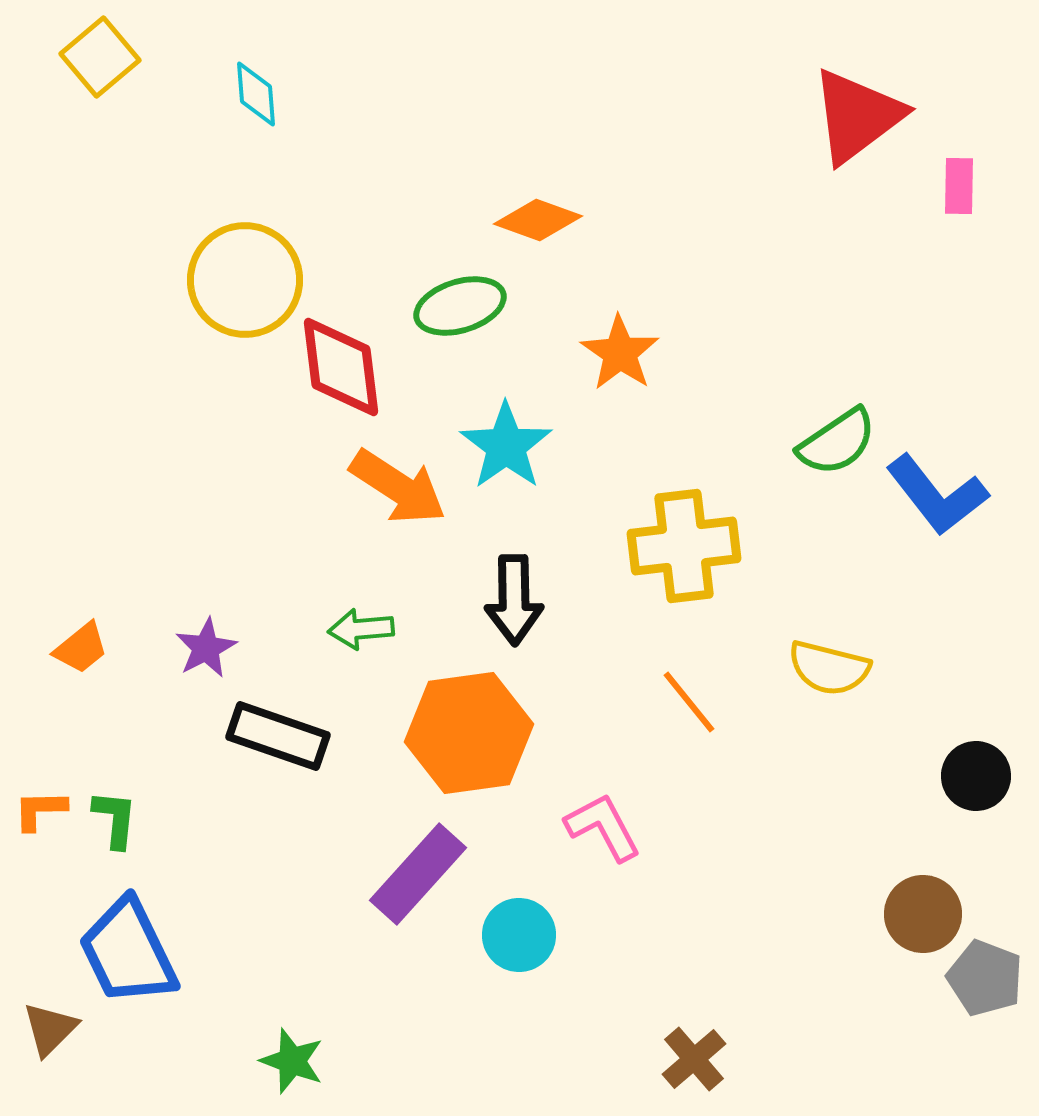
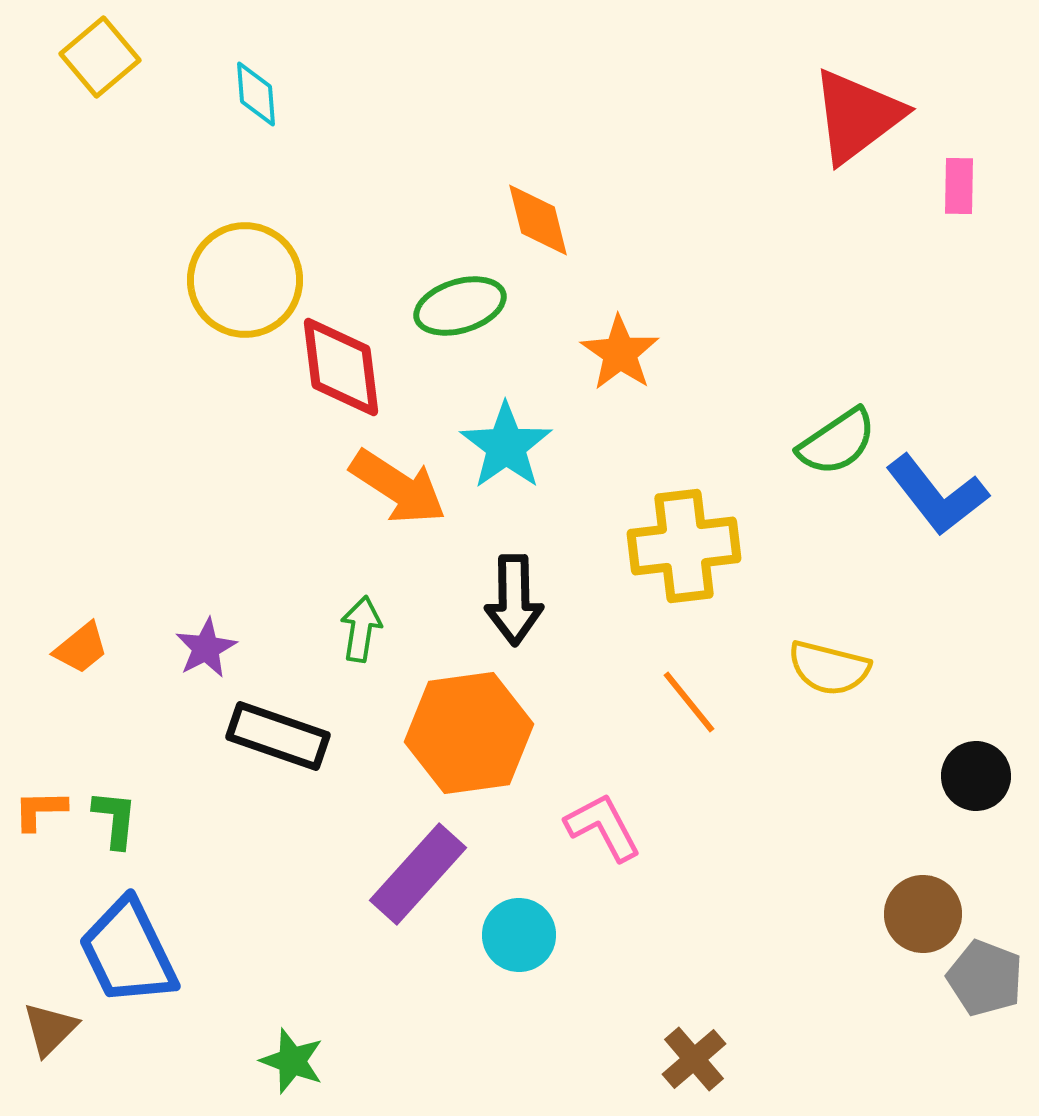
orange diamond: rotated 56 degrees clockwise
green arrow: rotated 104 degrees clockwise
